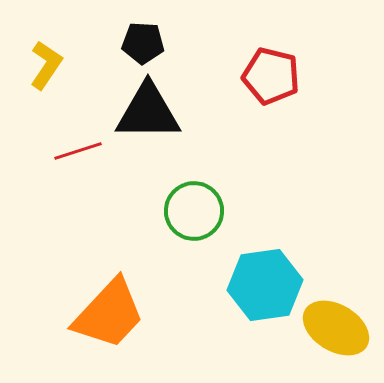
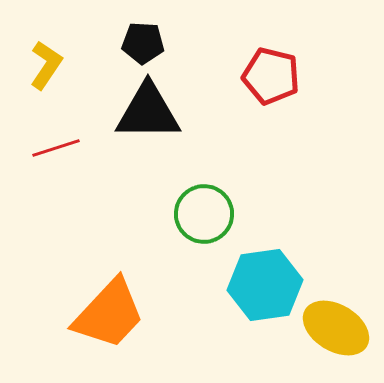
red line: moved 22 px left, 3 px up
green circle: moved 10 px right, 3 px down
